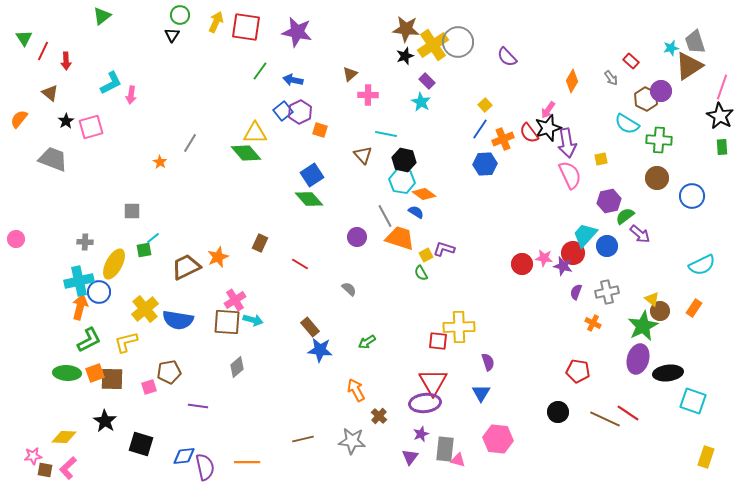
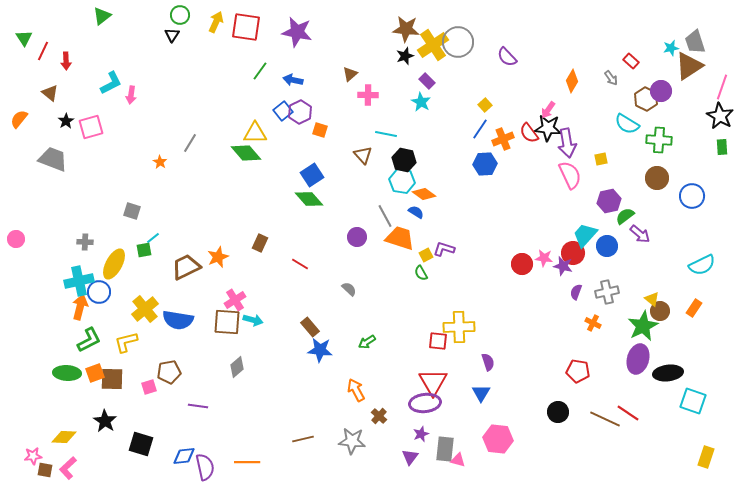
black star at (548, 128): rotated 24 degrees clockwise
gray square at (132, 211): rotated 18 degrees clockwise
